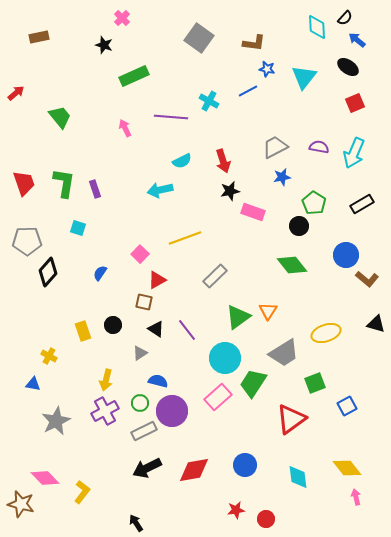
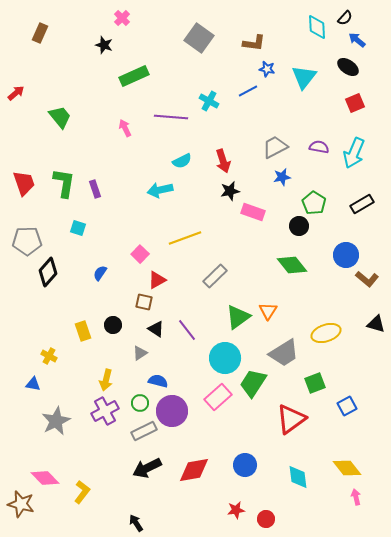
brown rectangle at (39, 37): moved 1 px right, 4 px up; rotated 54 degrees counterclockwise
